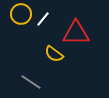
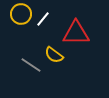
yellow semicircle: moved 1 px down
gray line: moved 17 px up
